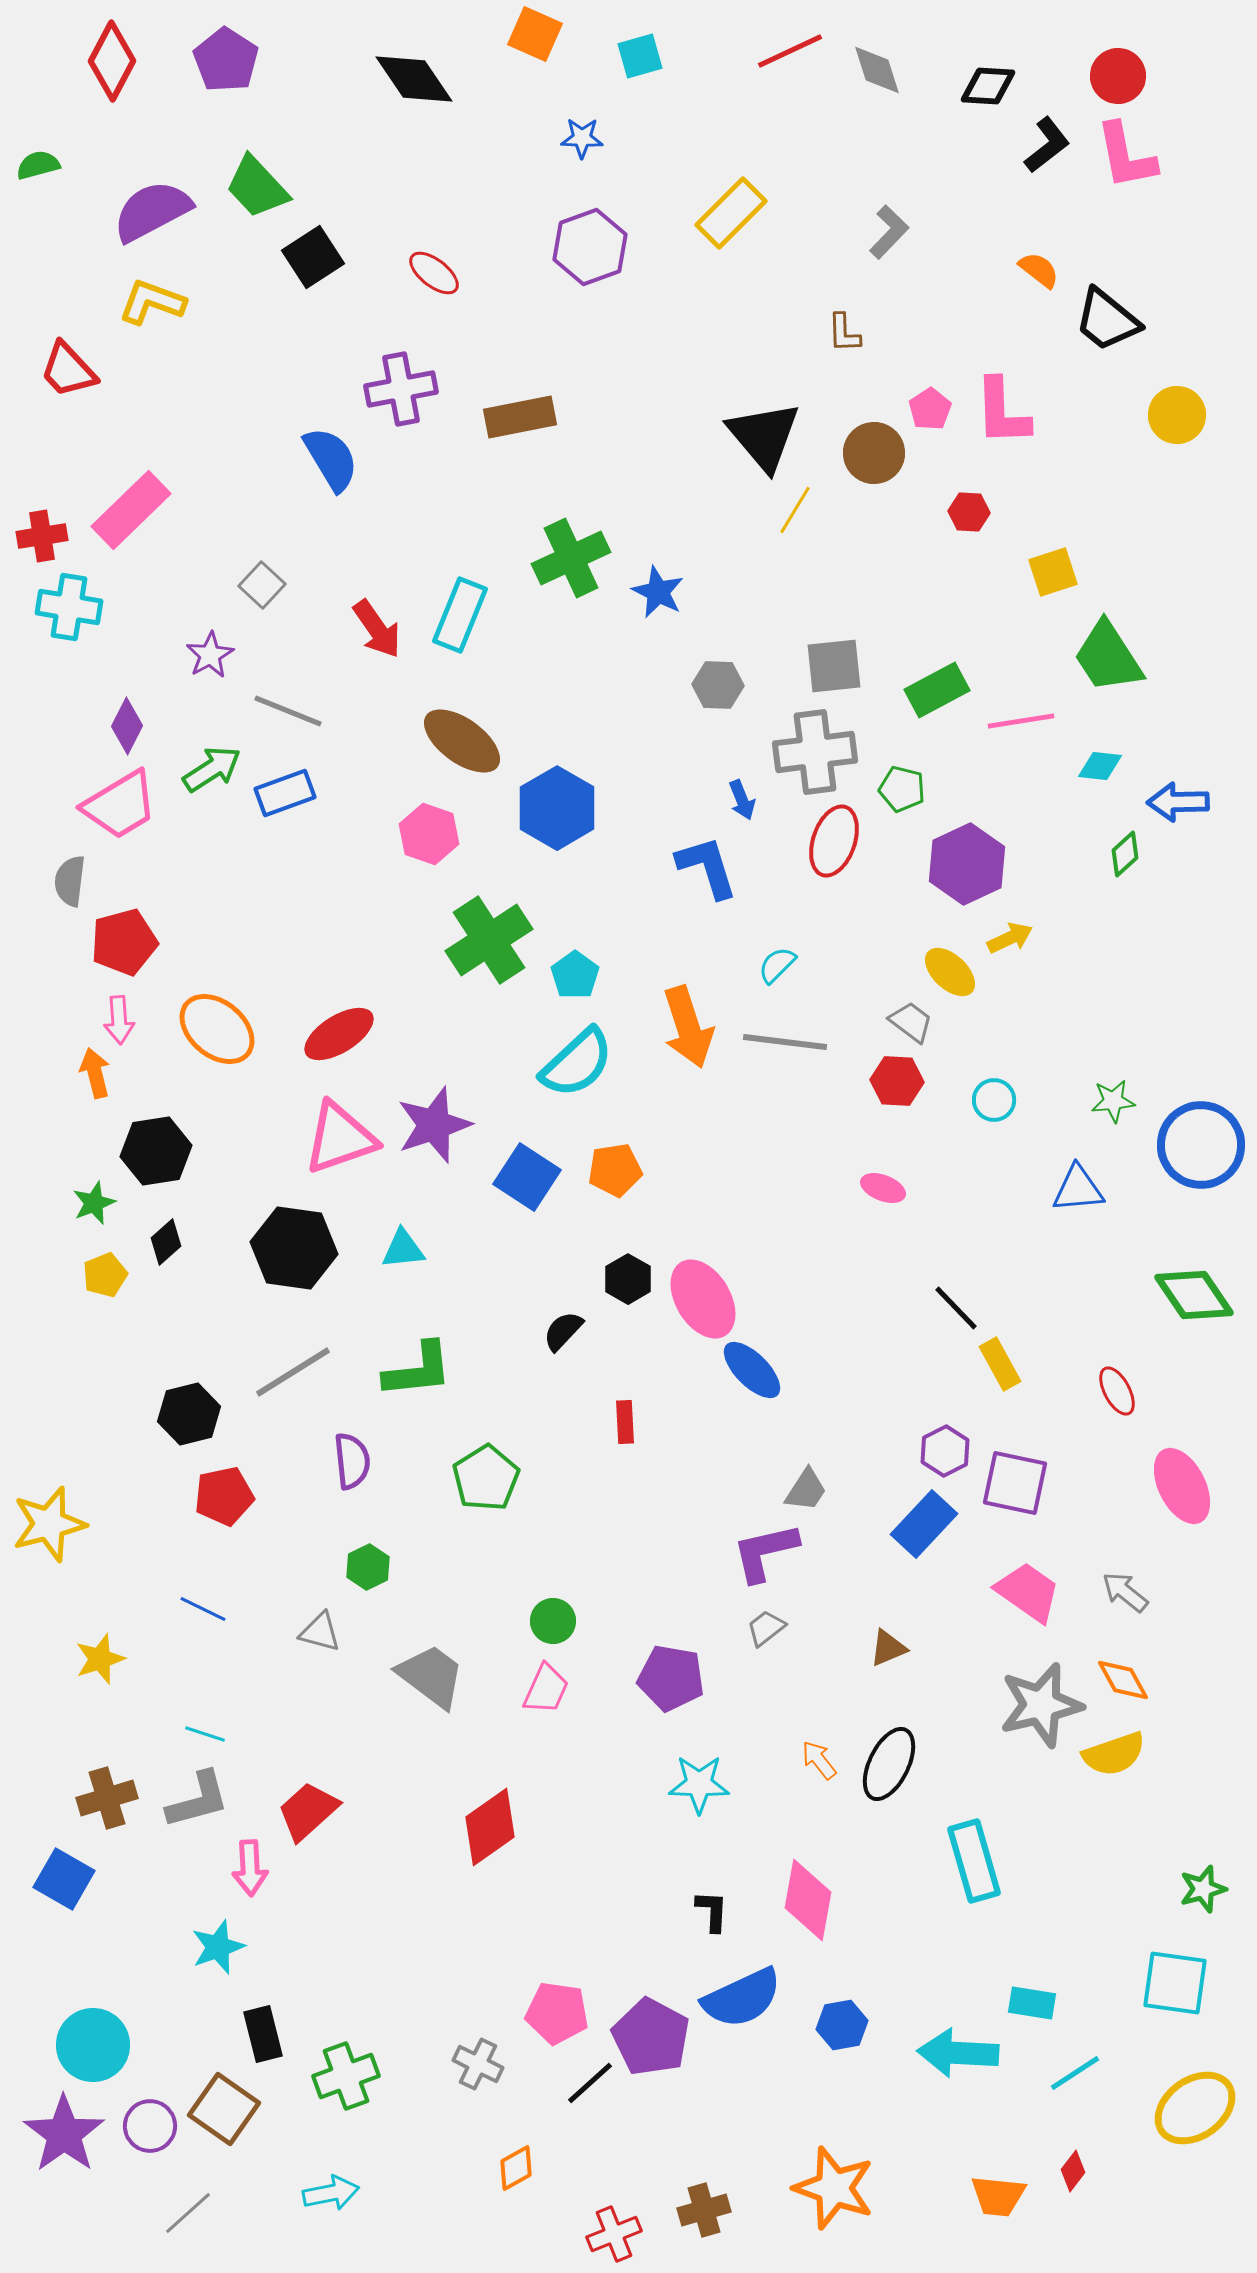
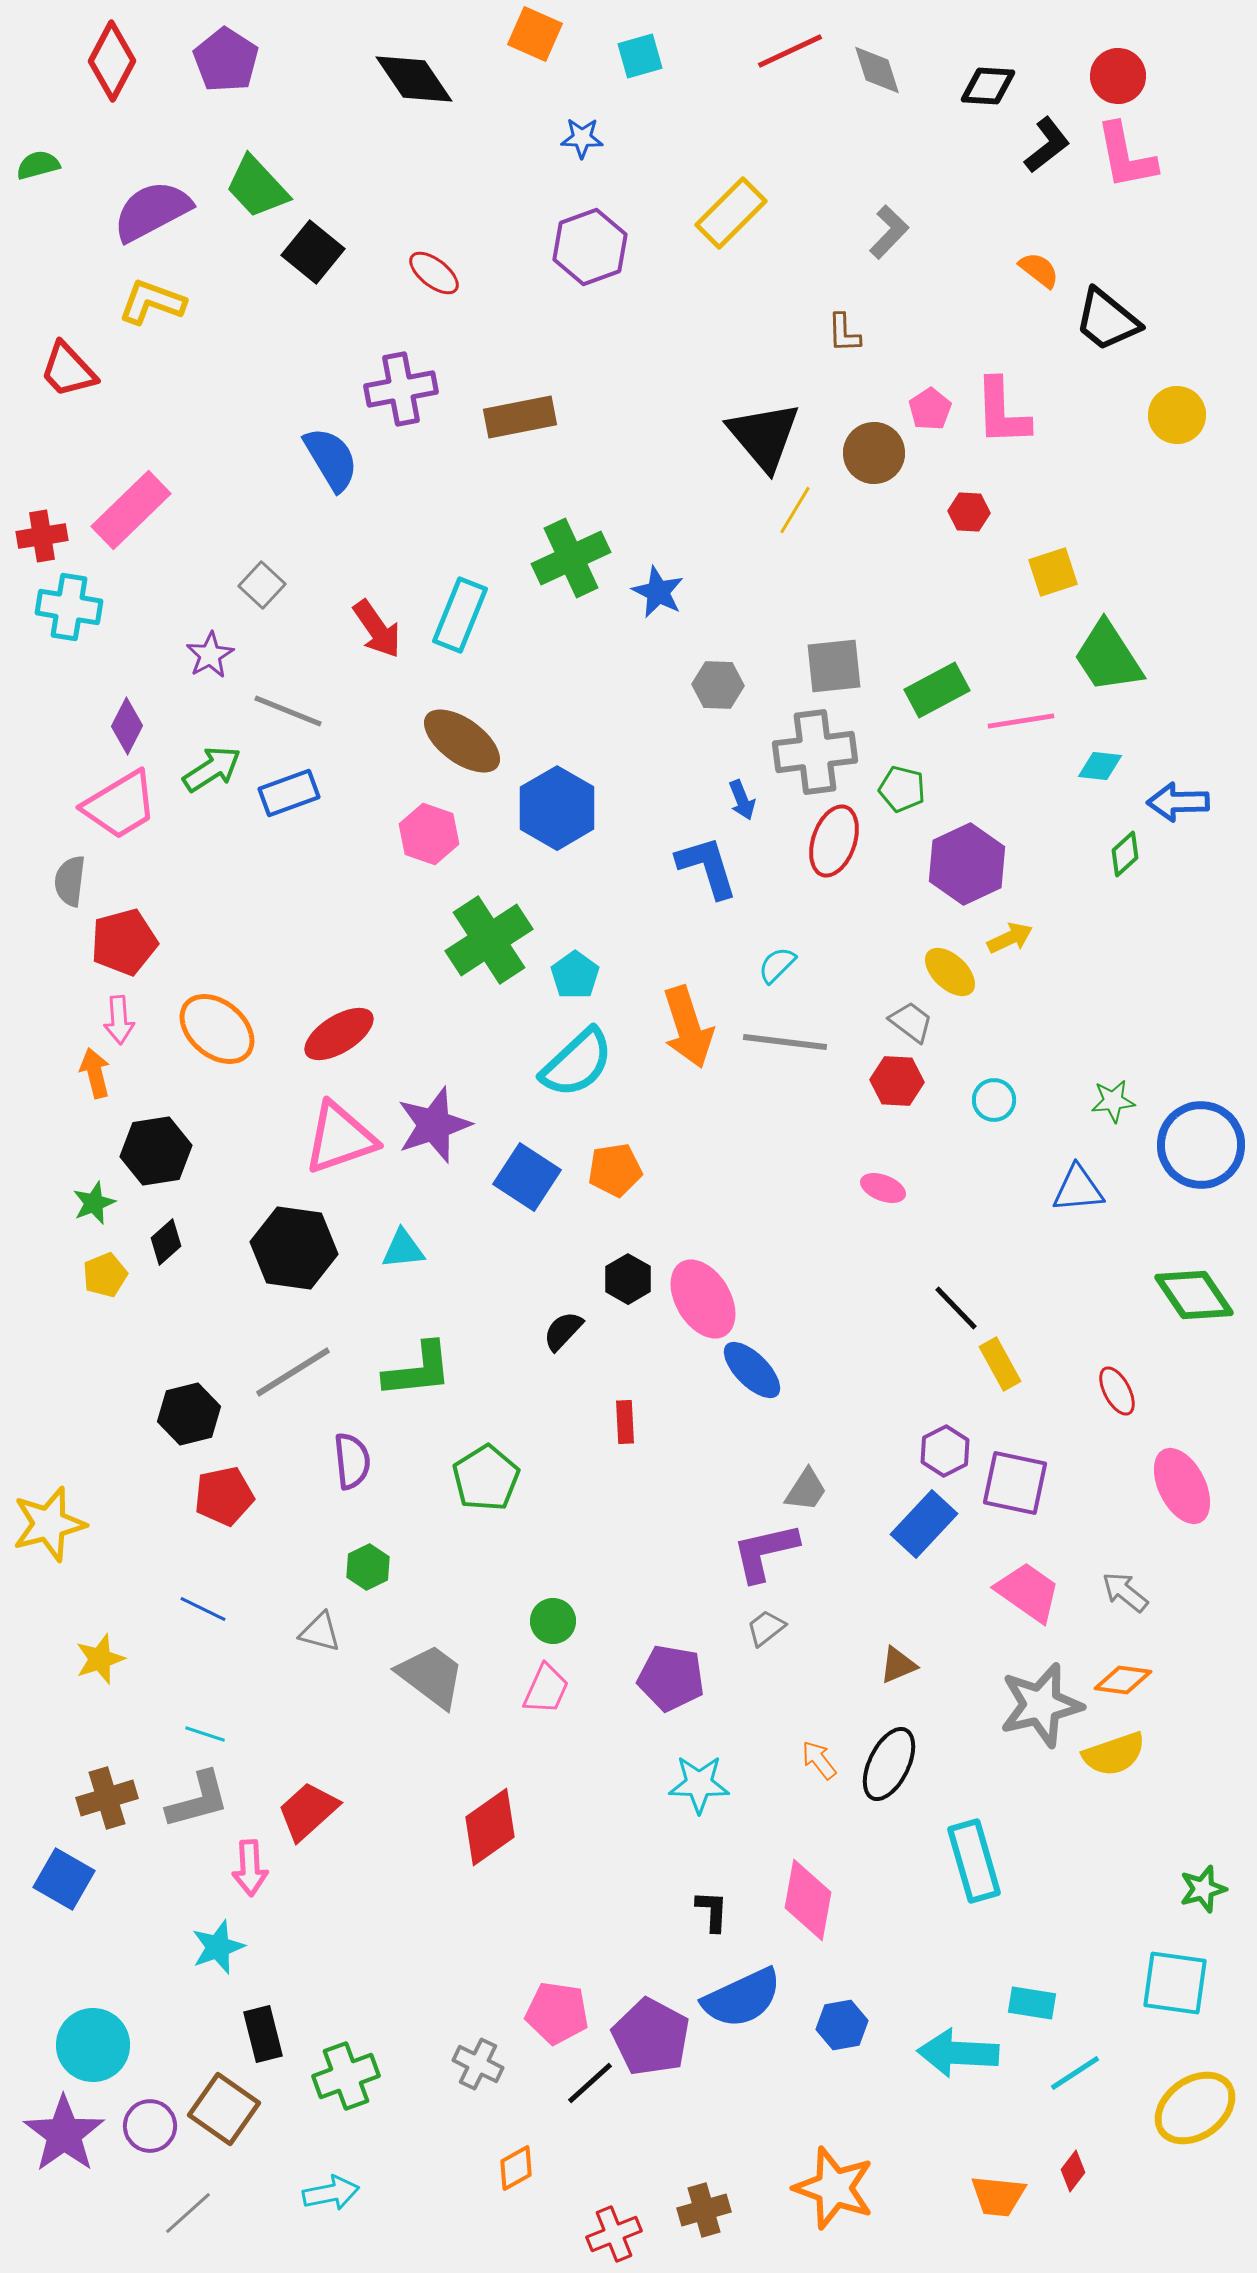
black square at (313, 257): moved 5 px up; rotated 18 degrees counterclockwise
blue rectangle at (285, 793): moved 4 px right
brown triangle at (888, 1648): moved 10 px right, 17 px down
orange diamond at (1123, 1680): rotated 54 degrees counterclockwise
